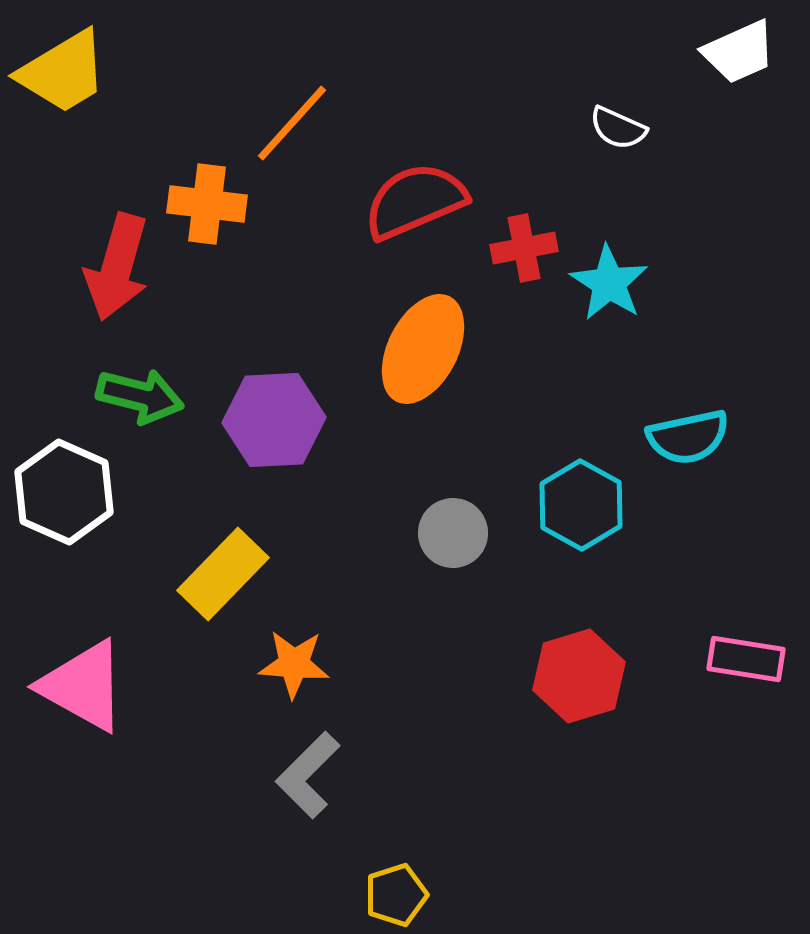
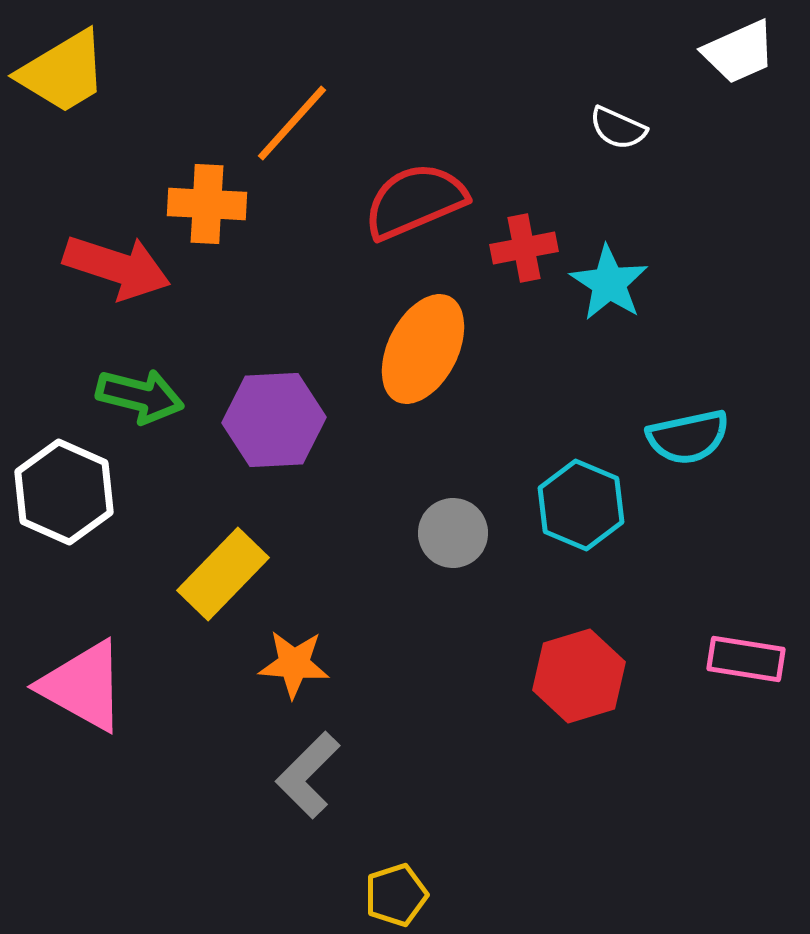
orange cross: rotated 4 degrees counterclockwise
red arrow: rotated 88 degrees counterclockwise
cyan hexagon: rotated 6 degrees counterclockwise
